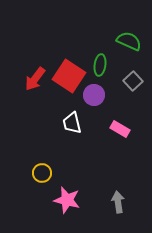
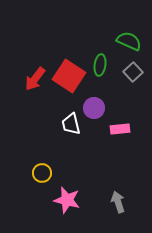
gray square: moved 9 px up
purple circle: moved 13 px down
white trapezoid: moved 1 px left, 1 px down
pink rectangle: rotated 36 degrees counterclockwise
gray arrow: rotated 10 degrees counterclockwise
